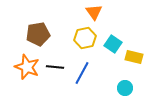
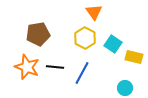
yellow hexagon: rotated 20 degrees counterclockwise
